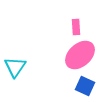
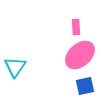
blue square: rotated 36 degrees counterclockwise
